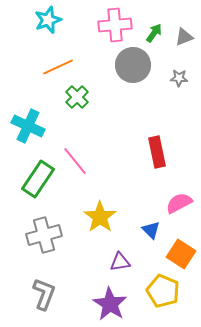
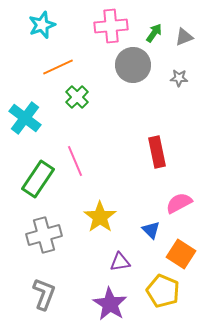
cyan star: moved 6 px left, 5 px down
pink cross: moved 4 px left, 1 px down
cyan cross: moved 3 px left, 8 px up; rotated 12 degrees clockwise
pink line: rotated 16 degrees clockwise
